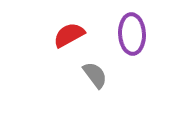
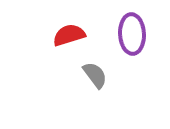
red semicircle: rotated 12 degrees clockwise
